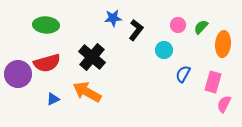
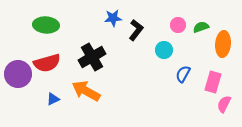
green semicircle: rotated 28 degrees clockwise
black cross: rotated 20 degrees clockwise
orange arrow: moved 1 px left, 1 px up
